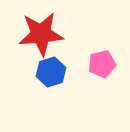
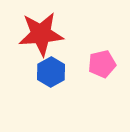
blue hexagon: rotated 12 degrees counterclockwise
